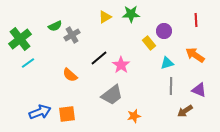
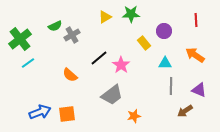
yellow rectangle: moved 5 px left
cyan triangle: moved 2 px left; rotated 16 degrees clockwise
